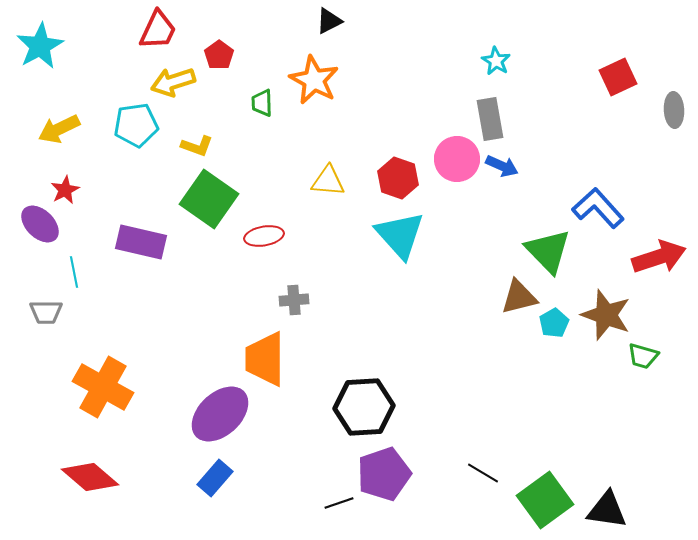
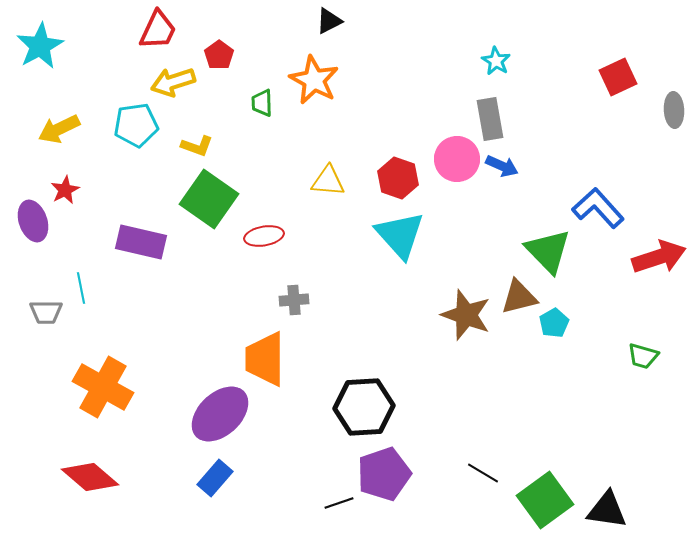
purple ellipse at (40, 224): moved 7 px left, 3 px up; rotated 27 degrees clockwise
cyan line at (74, 272): moved 7 px right, 16 px down
brown star at (606, 315): moved 140 px left
